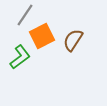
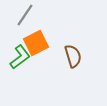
orange square: moved 6 px left, 7 px down
brown semicircle: moved 16 px down; rotated 130 degrees clockwise
